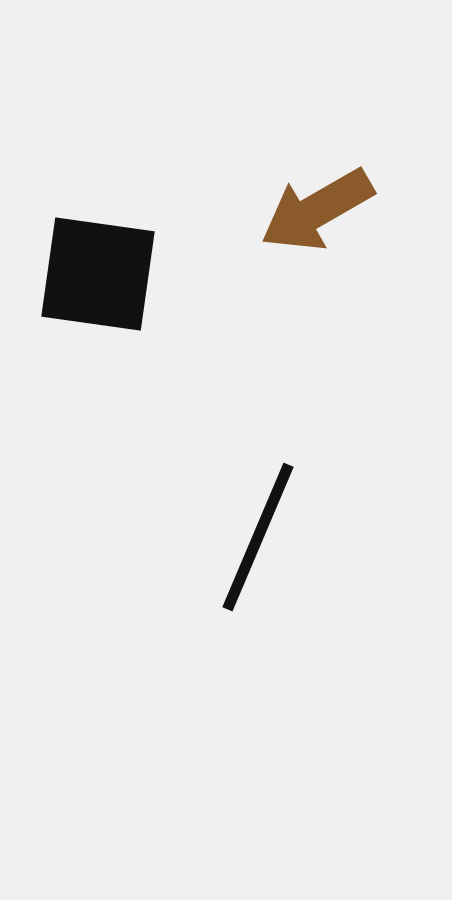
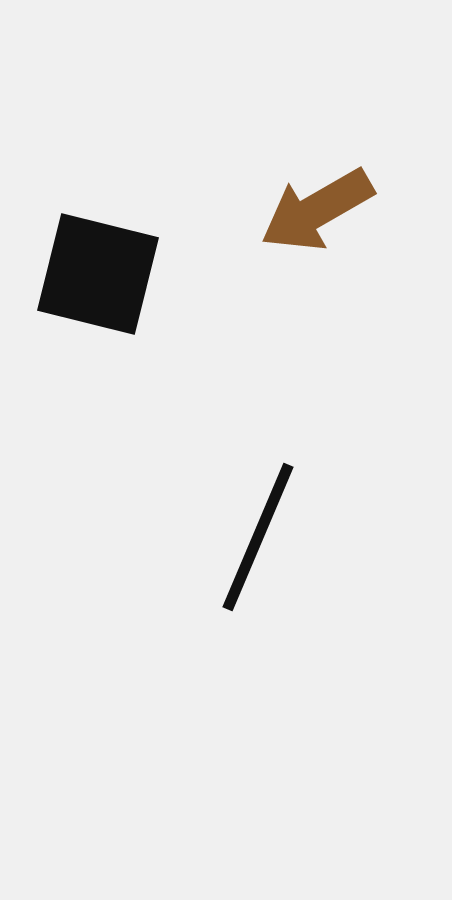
black square: rotated 6 degrees clockwise
